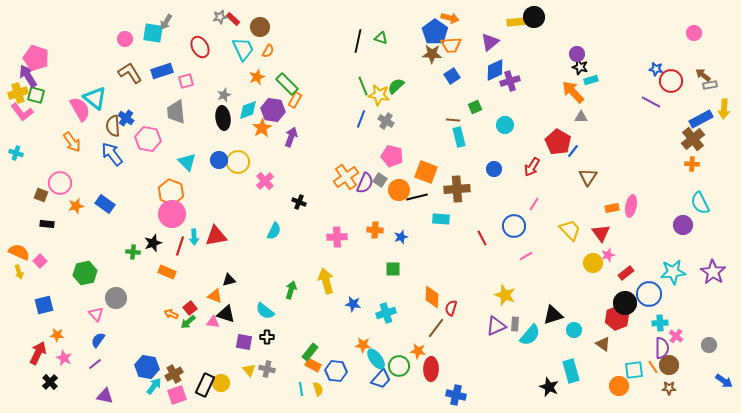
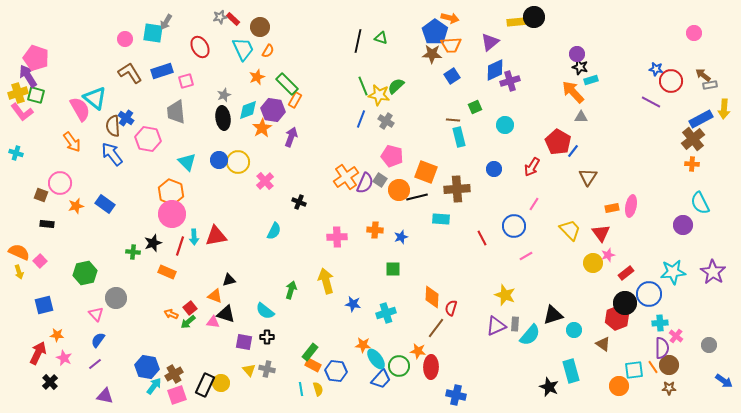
red ellipse at (431, 369): moved 2 px up
